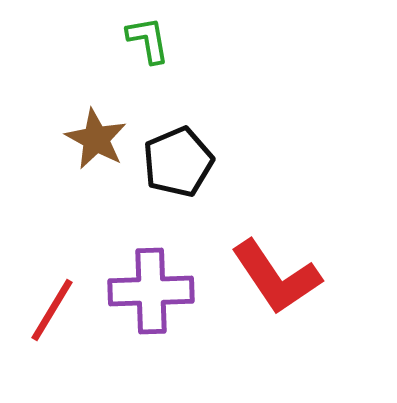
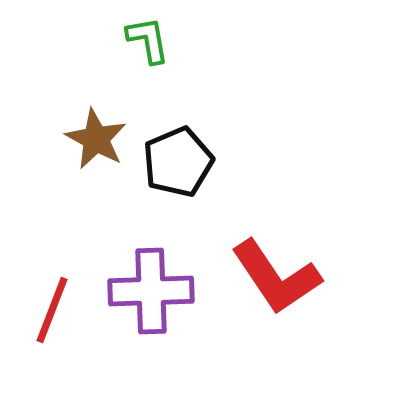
red line: rotated 10 degrees counterclockwise
